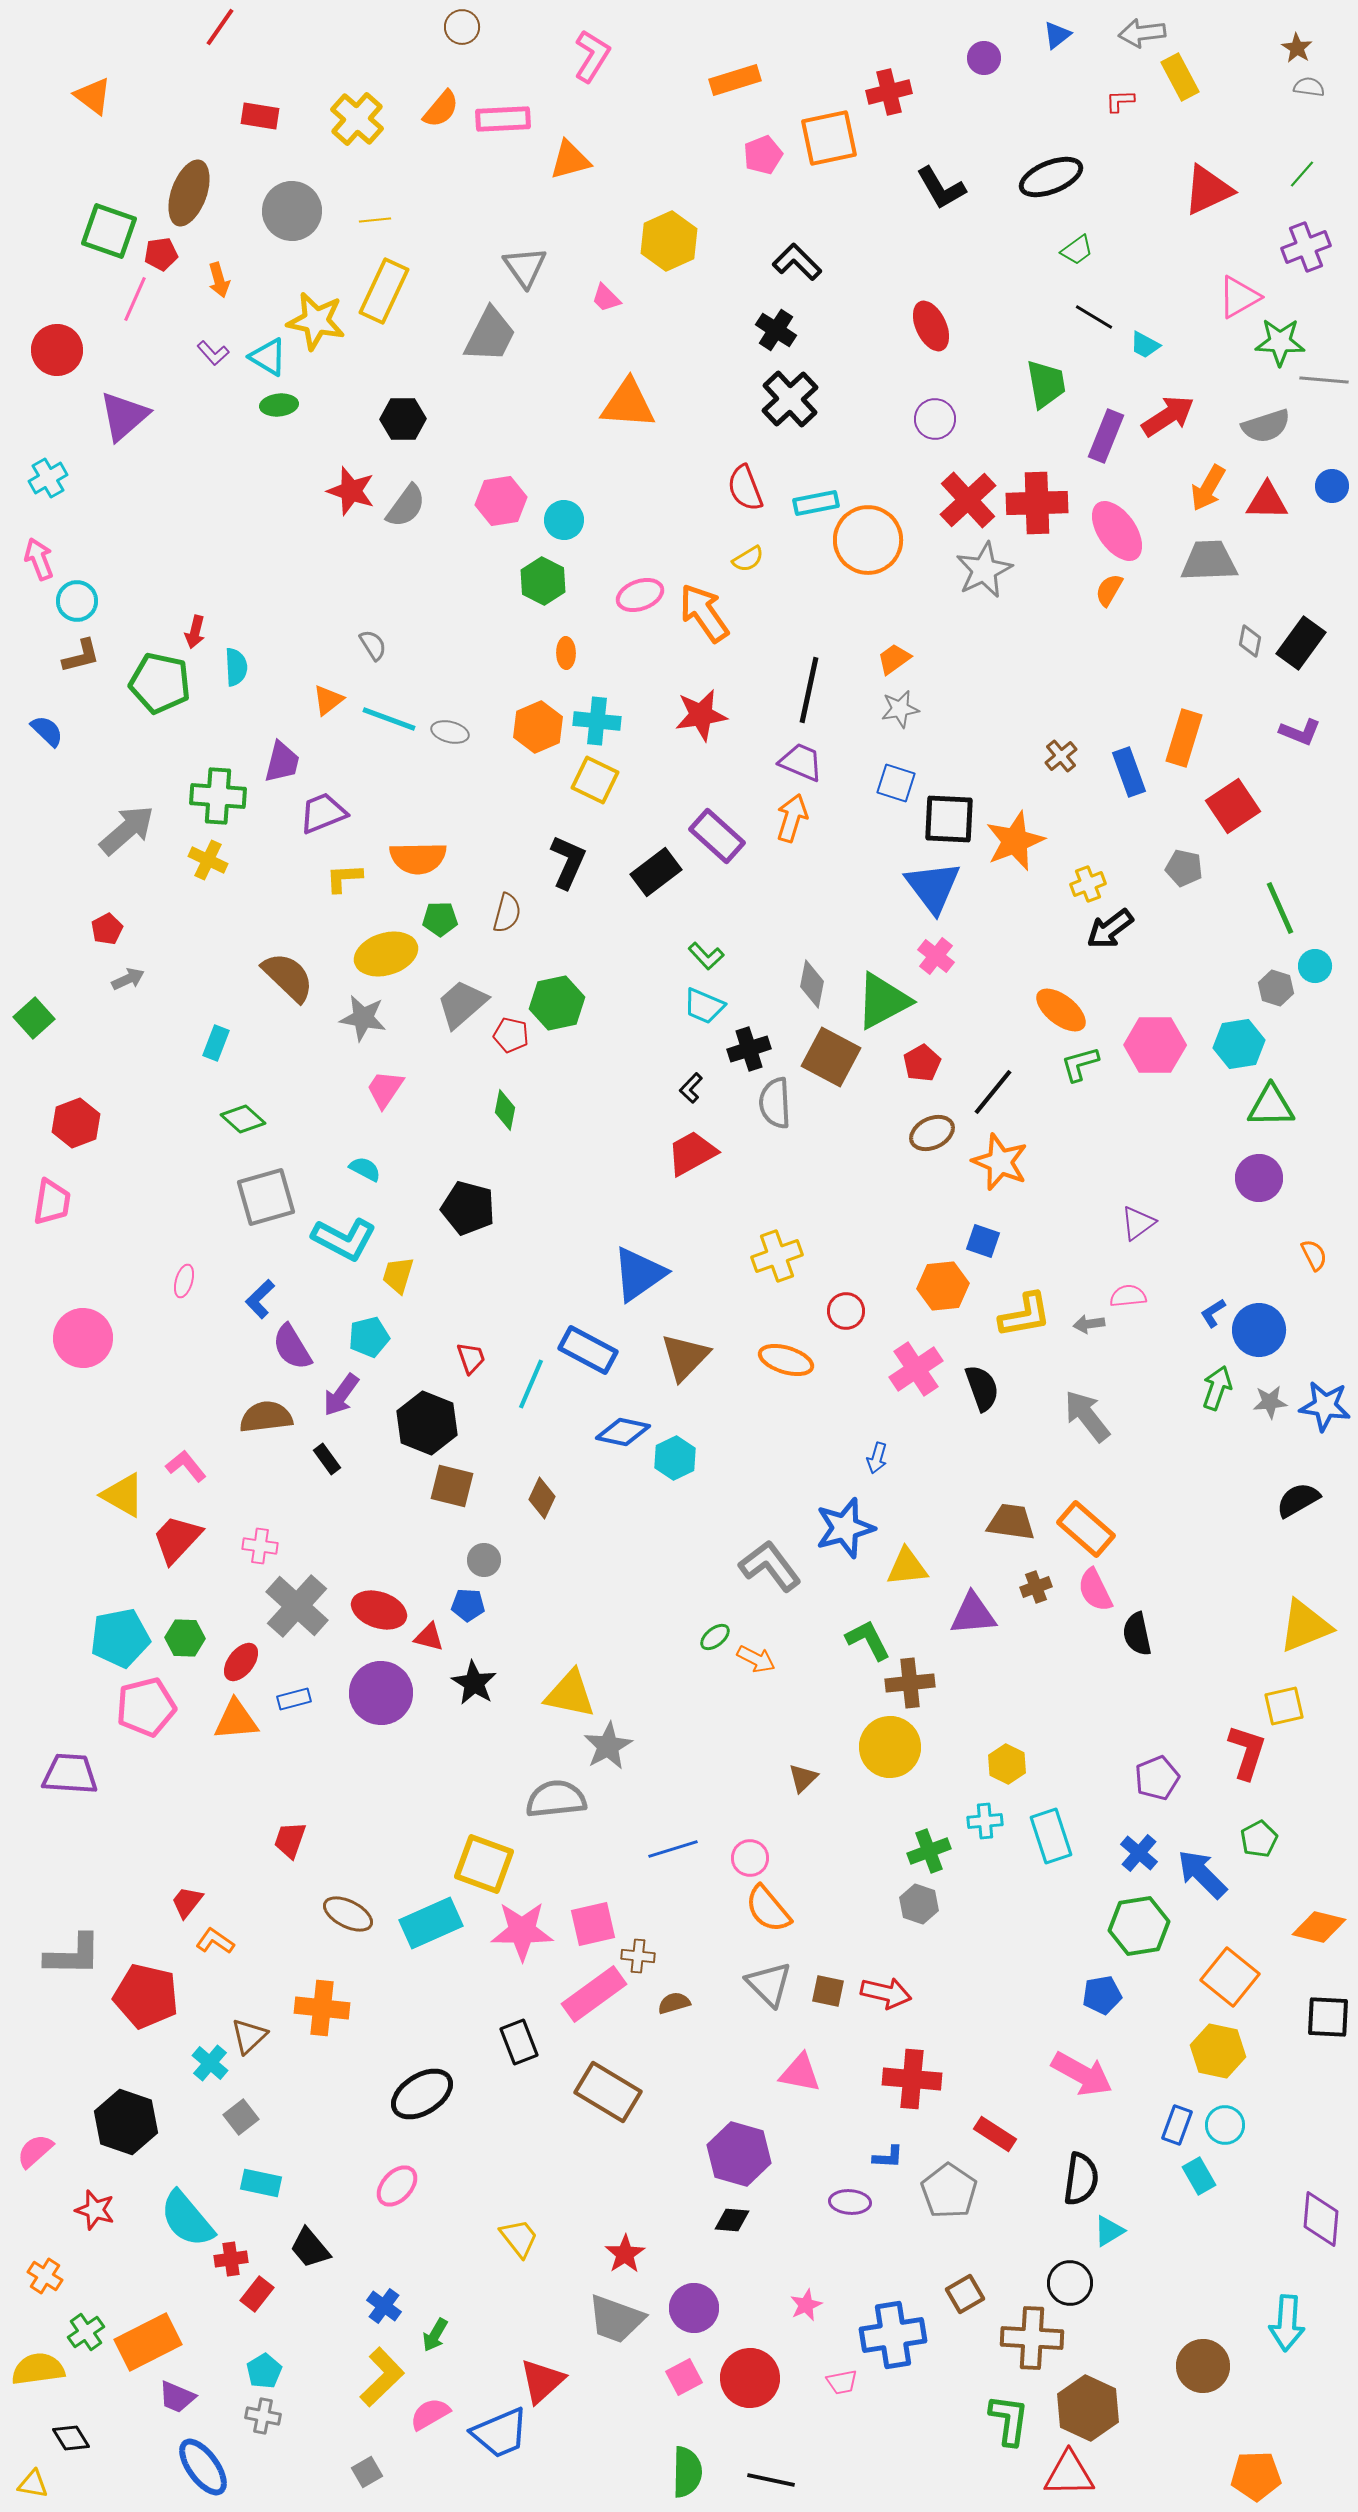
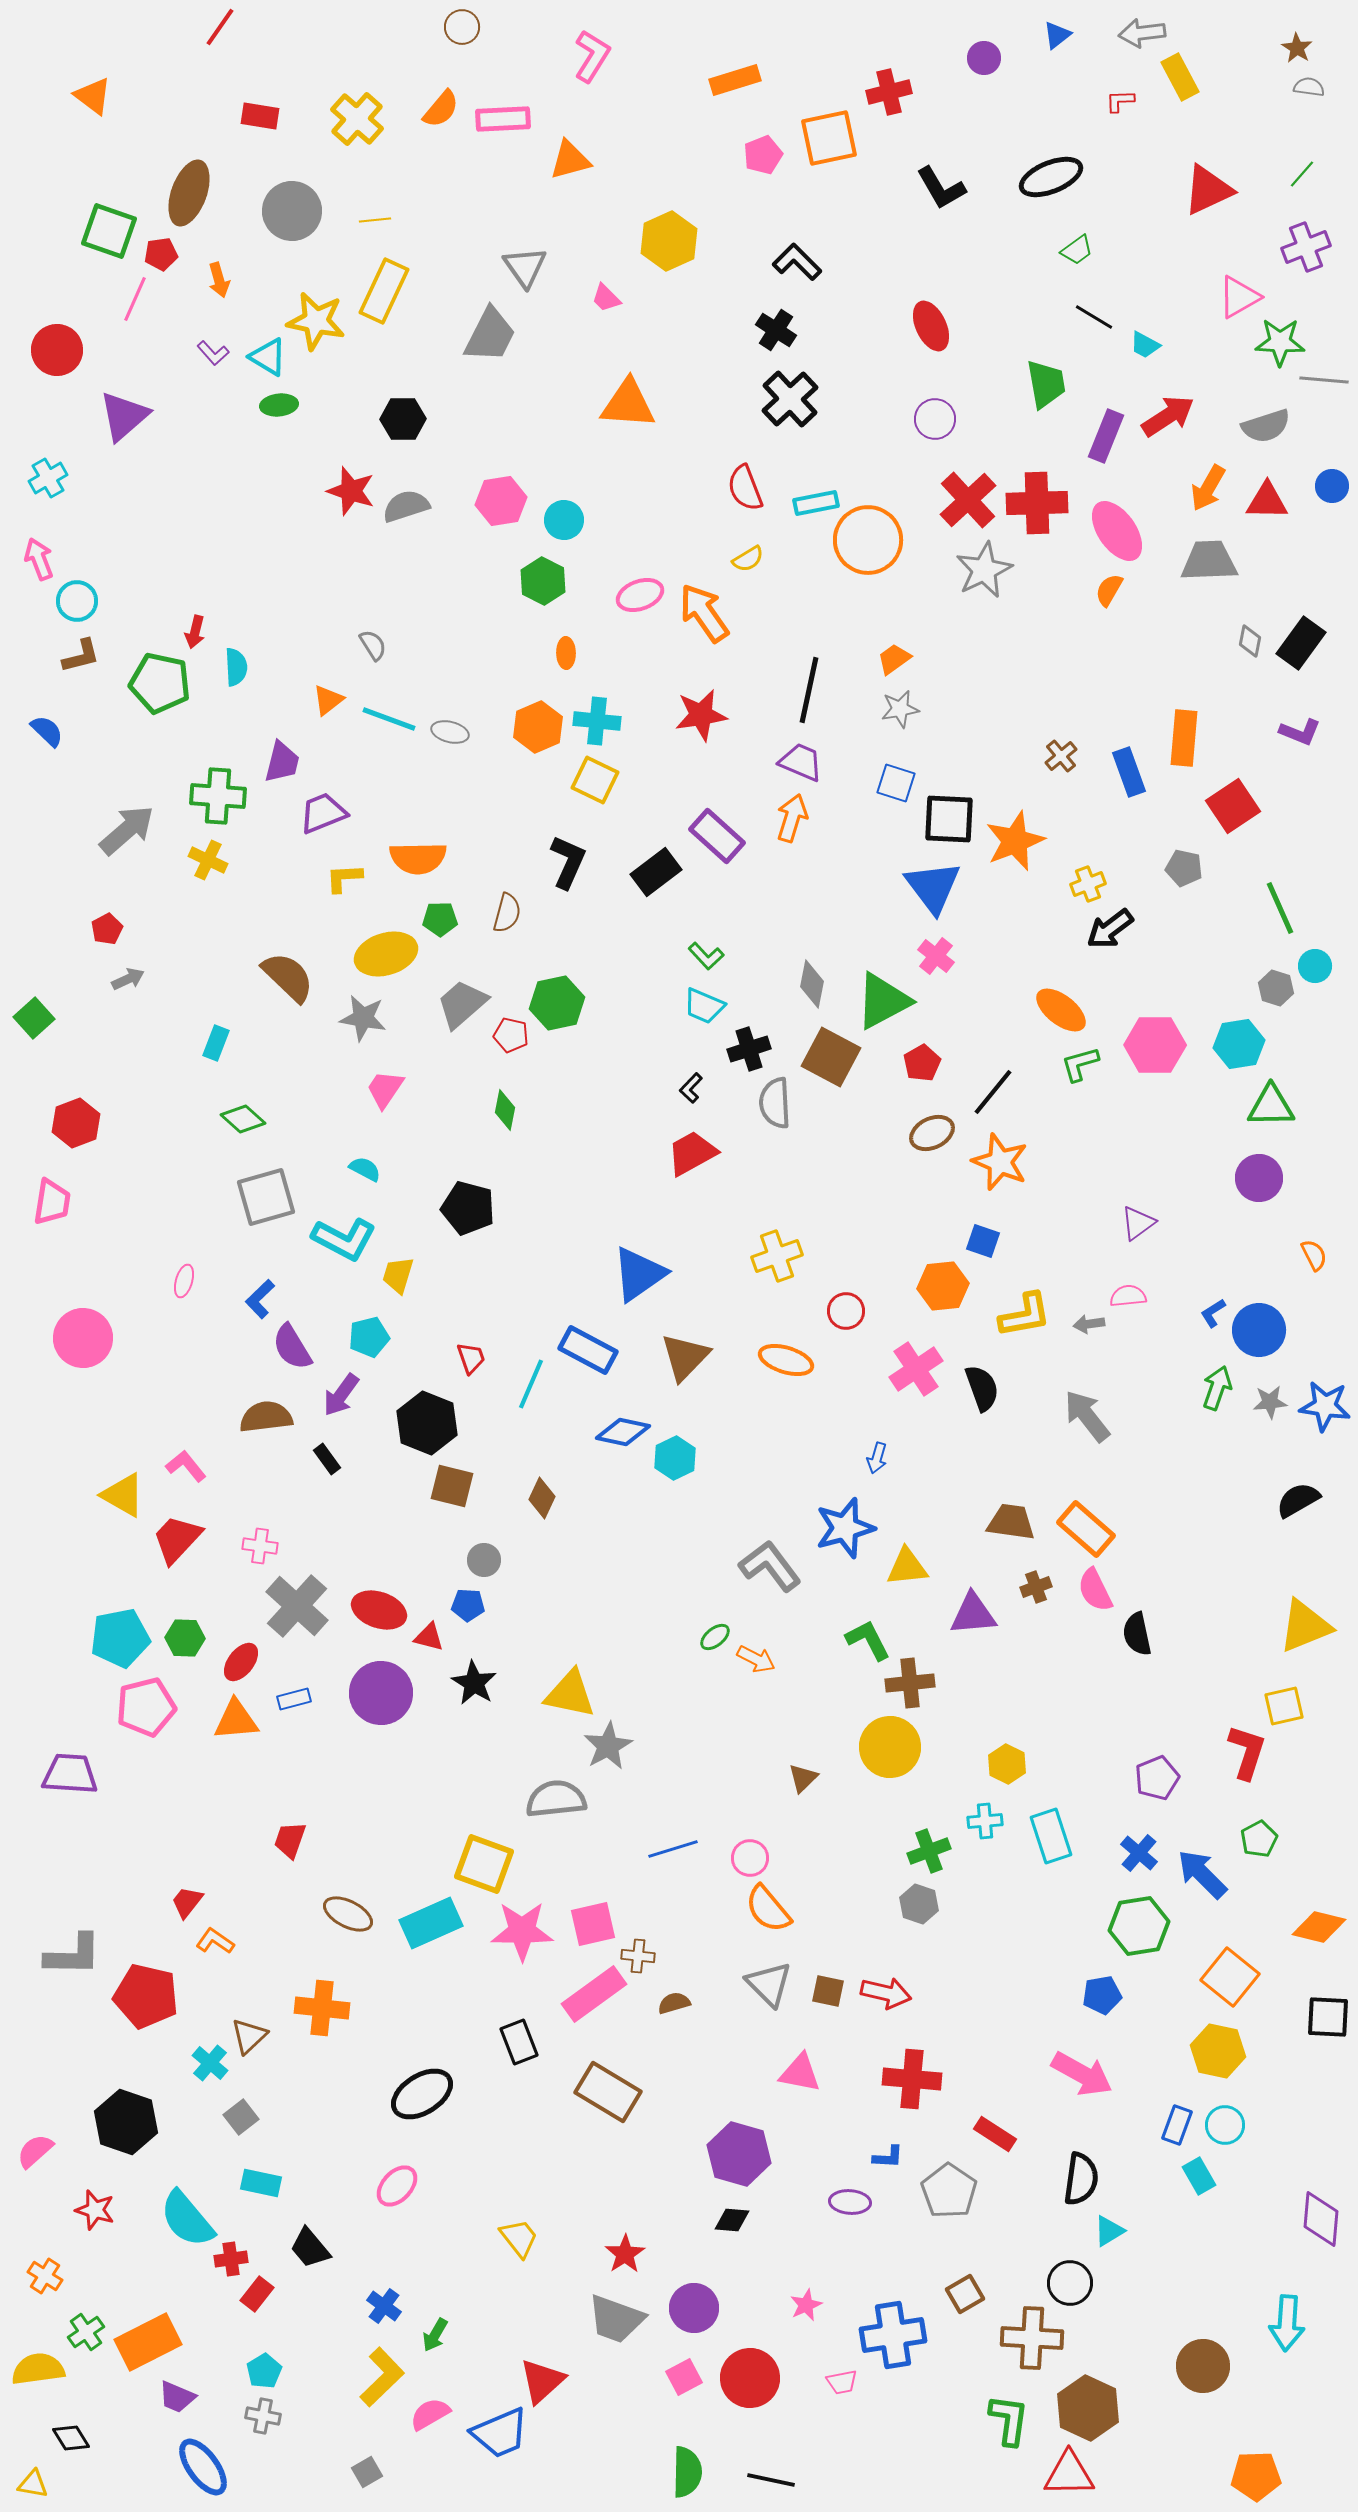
gray semicircle at (406, 506): rotated 144 degrees counterclockwise
orange rectangle at (1184, 738): rotated 12 degrees counterclockwise
